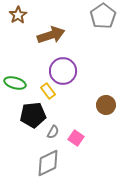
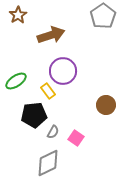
green ellipse: moved 1 px right, 2 px up; rotated 50 degrees counterclockwise
black pentagon: moved 1 px right
